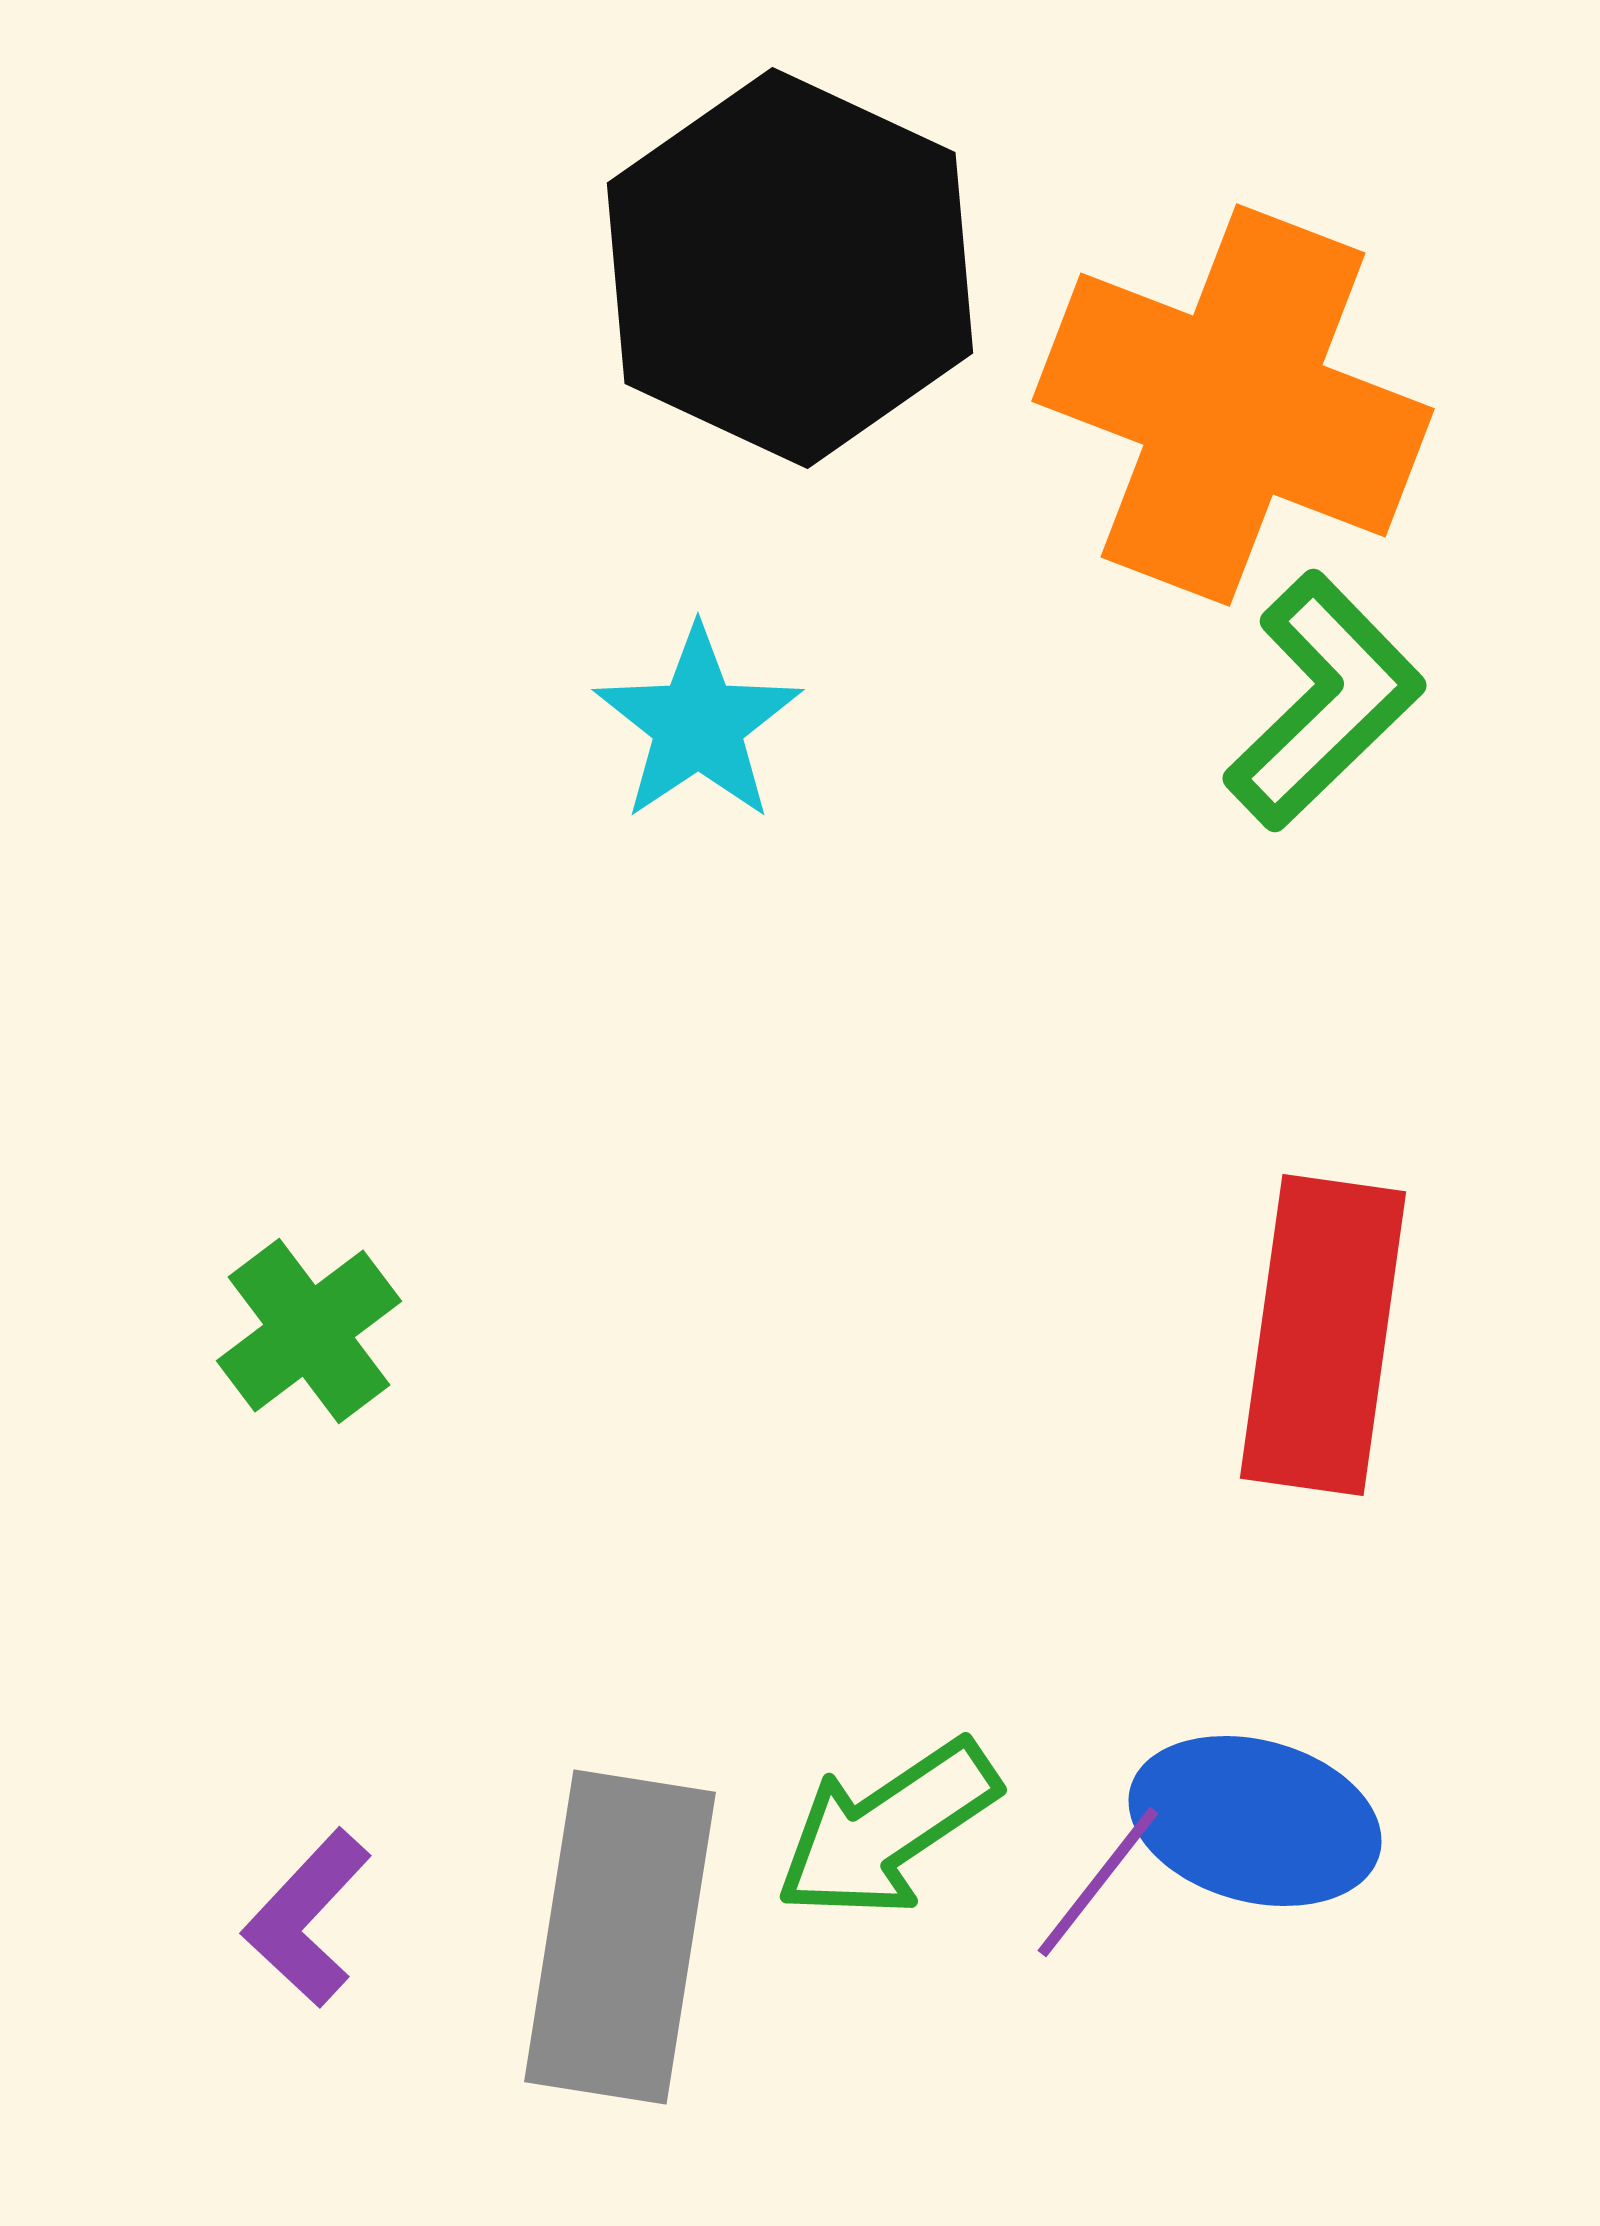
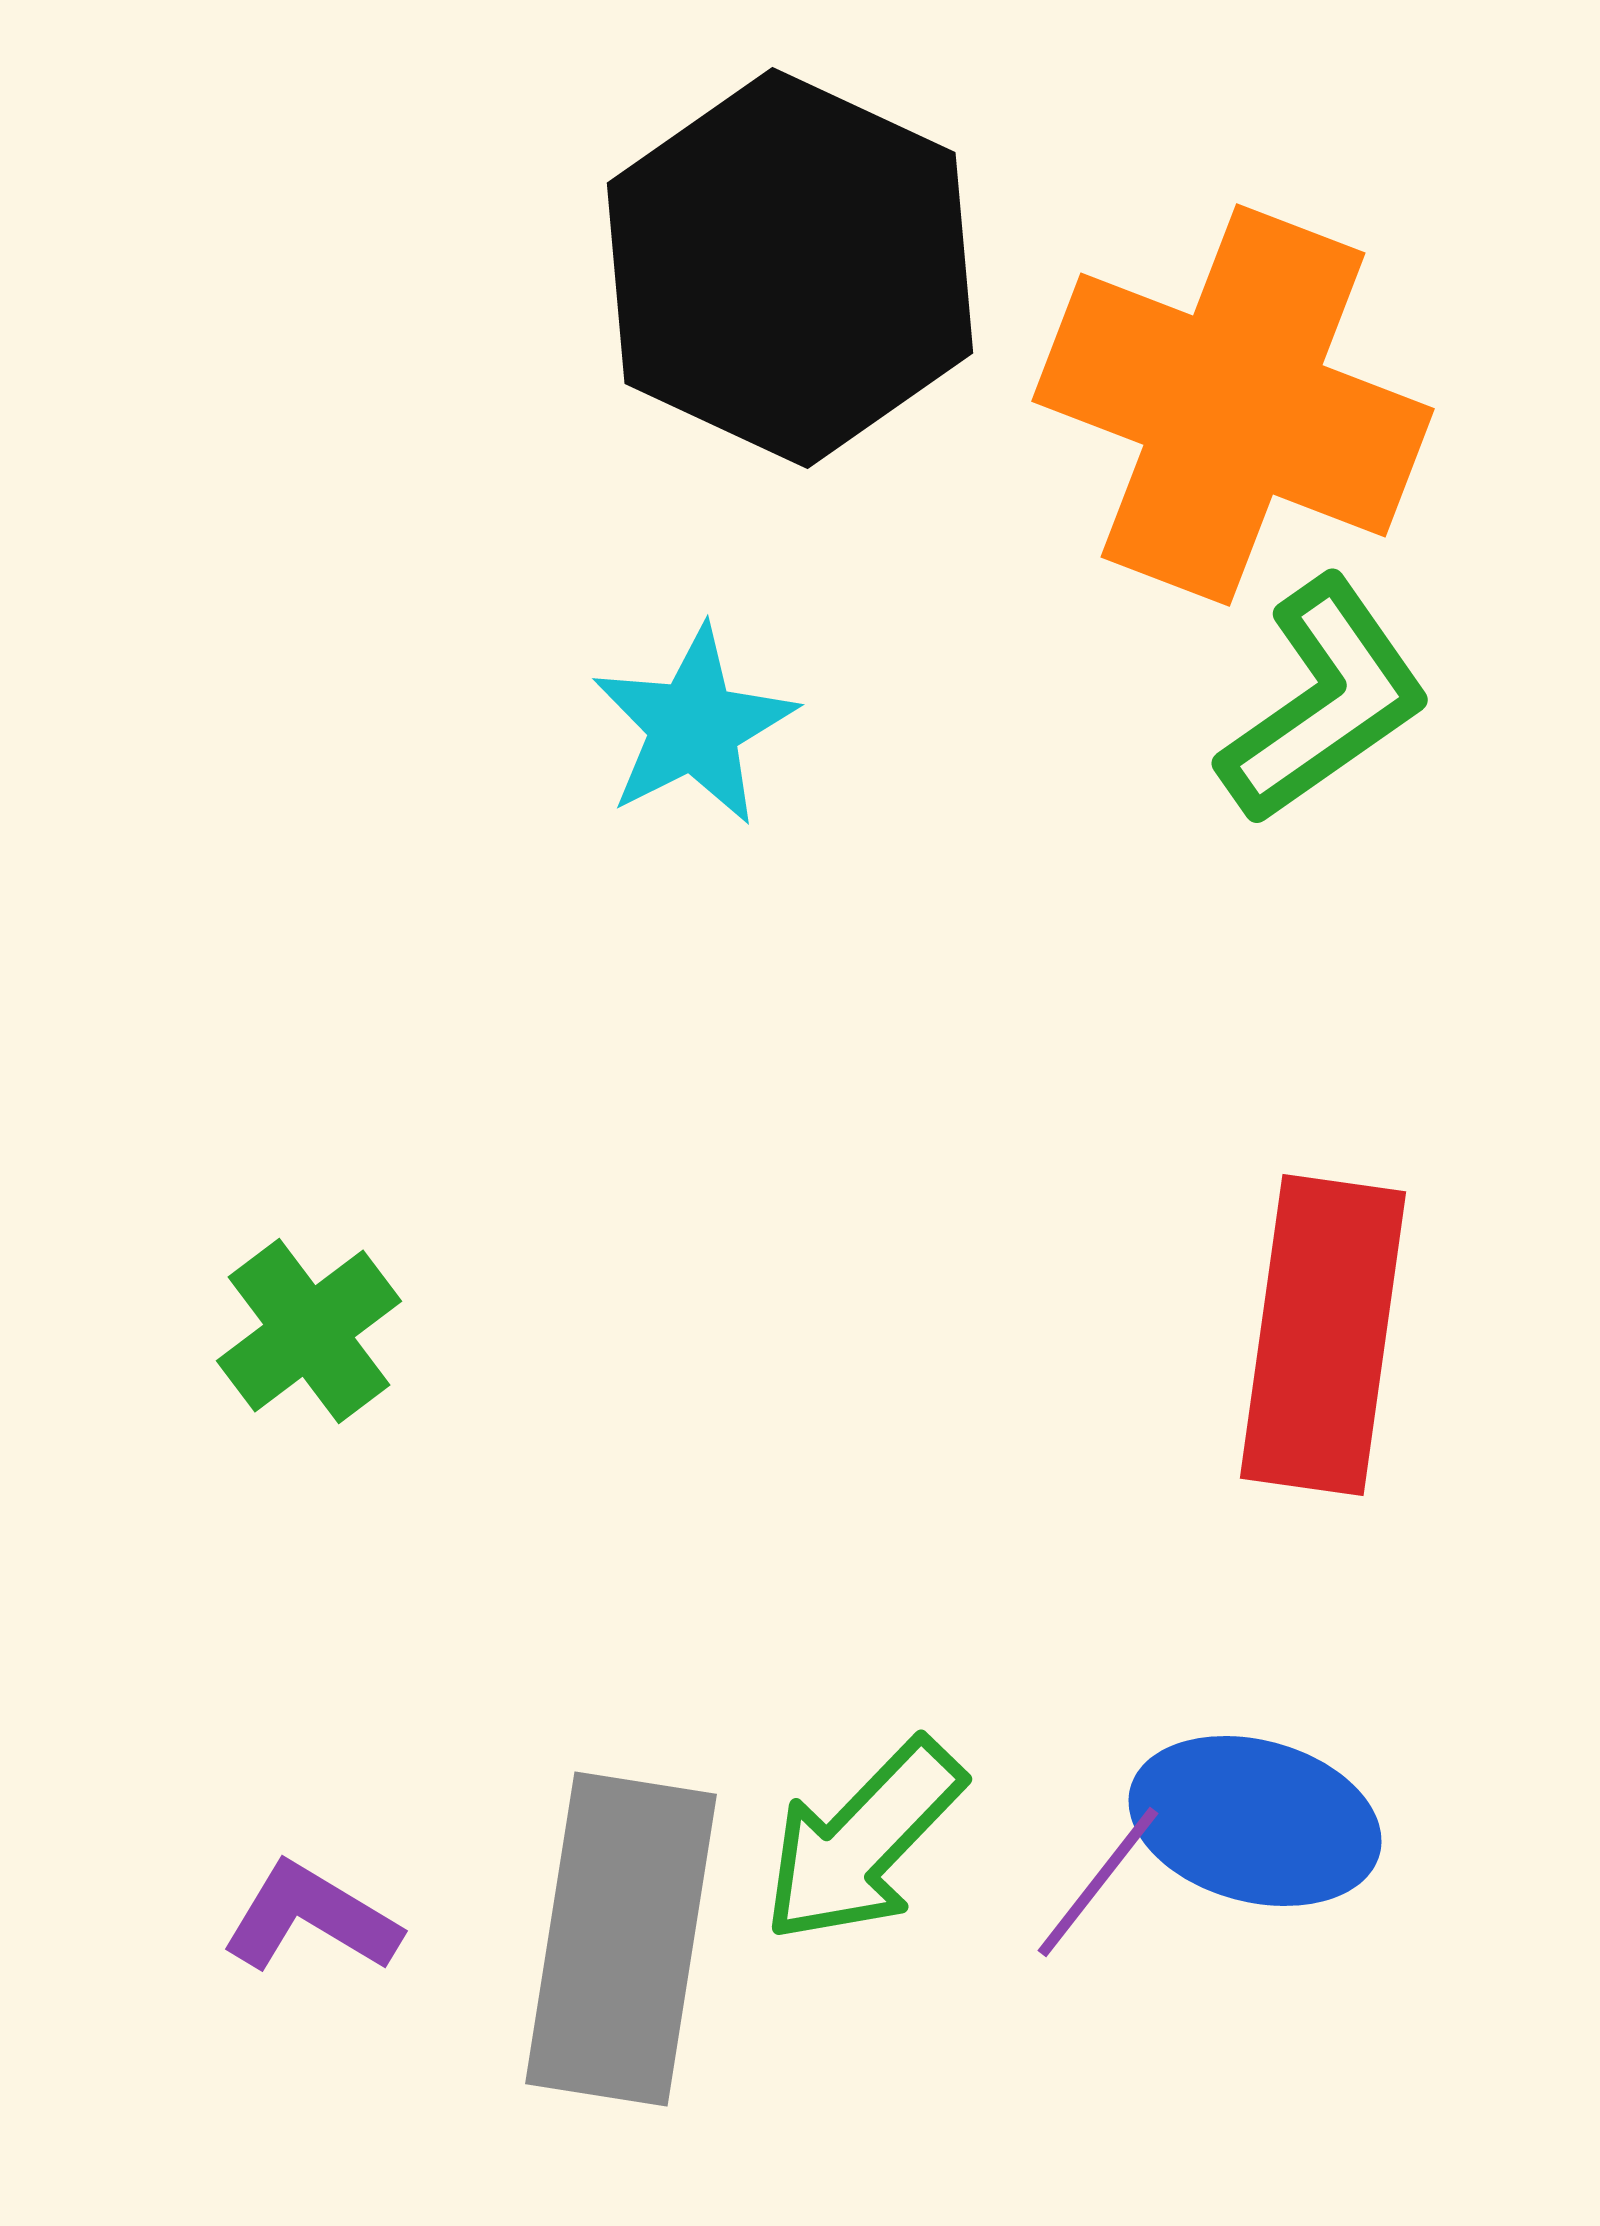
green L-shape: rotated 9 degrees clockwise
cyan star: moved 4 px left, 2 px down; rotated 7 degrees clockwise
green arrow: moved 24 px left, 12 px down; rotated 12 degrees counterclockwise
purple L-shape: moved 4 px right; rotated 78 degrees clockwise
gray rectangle: moved 1 px right, 2 px down
